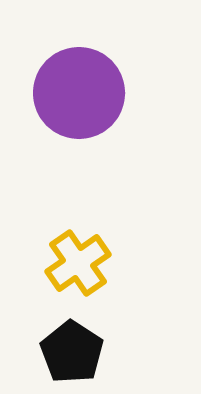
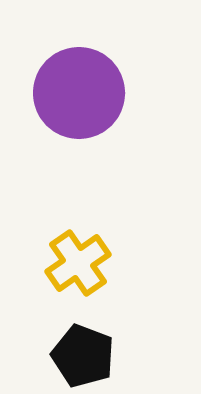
black pentagon: moved 11 px right, 4 px down; rotated 12 degrees counterclockwise
